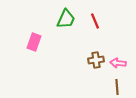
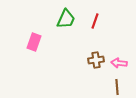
red line: rotated 42 degrees clockwise
pink arrow: moved 1 px right
